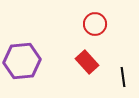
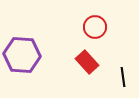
red circle: moved 3 px down
purple hexagon: moved 6 px up; rotated 9 degrees clockwise
